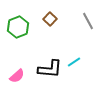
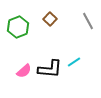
pink semicircle: moved 7 px right, 5 px up
